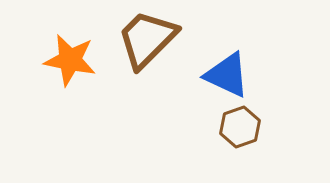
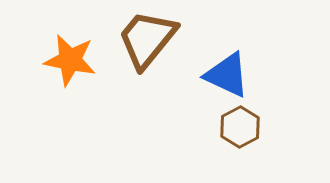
brown trapezoid: rotated 6 degrees counterclockwise
brown hexagon: rotated 9 degrees counterclockwise
